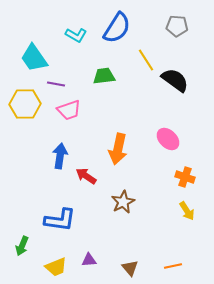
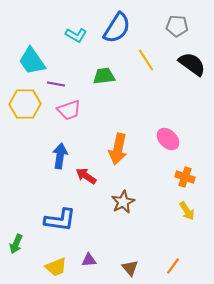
cyan trapezoid: moved 2 px left, 3 px down
black semicircle: moved 17 px right, 16 px up
green arrow: moved 6 px left, 2 px up
orange line: rotated 42 degrees counterclockwise
